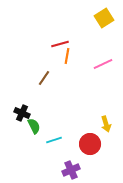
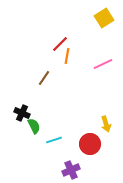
red line: rotated 30 degrees counterclockwise
